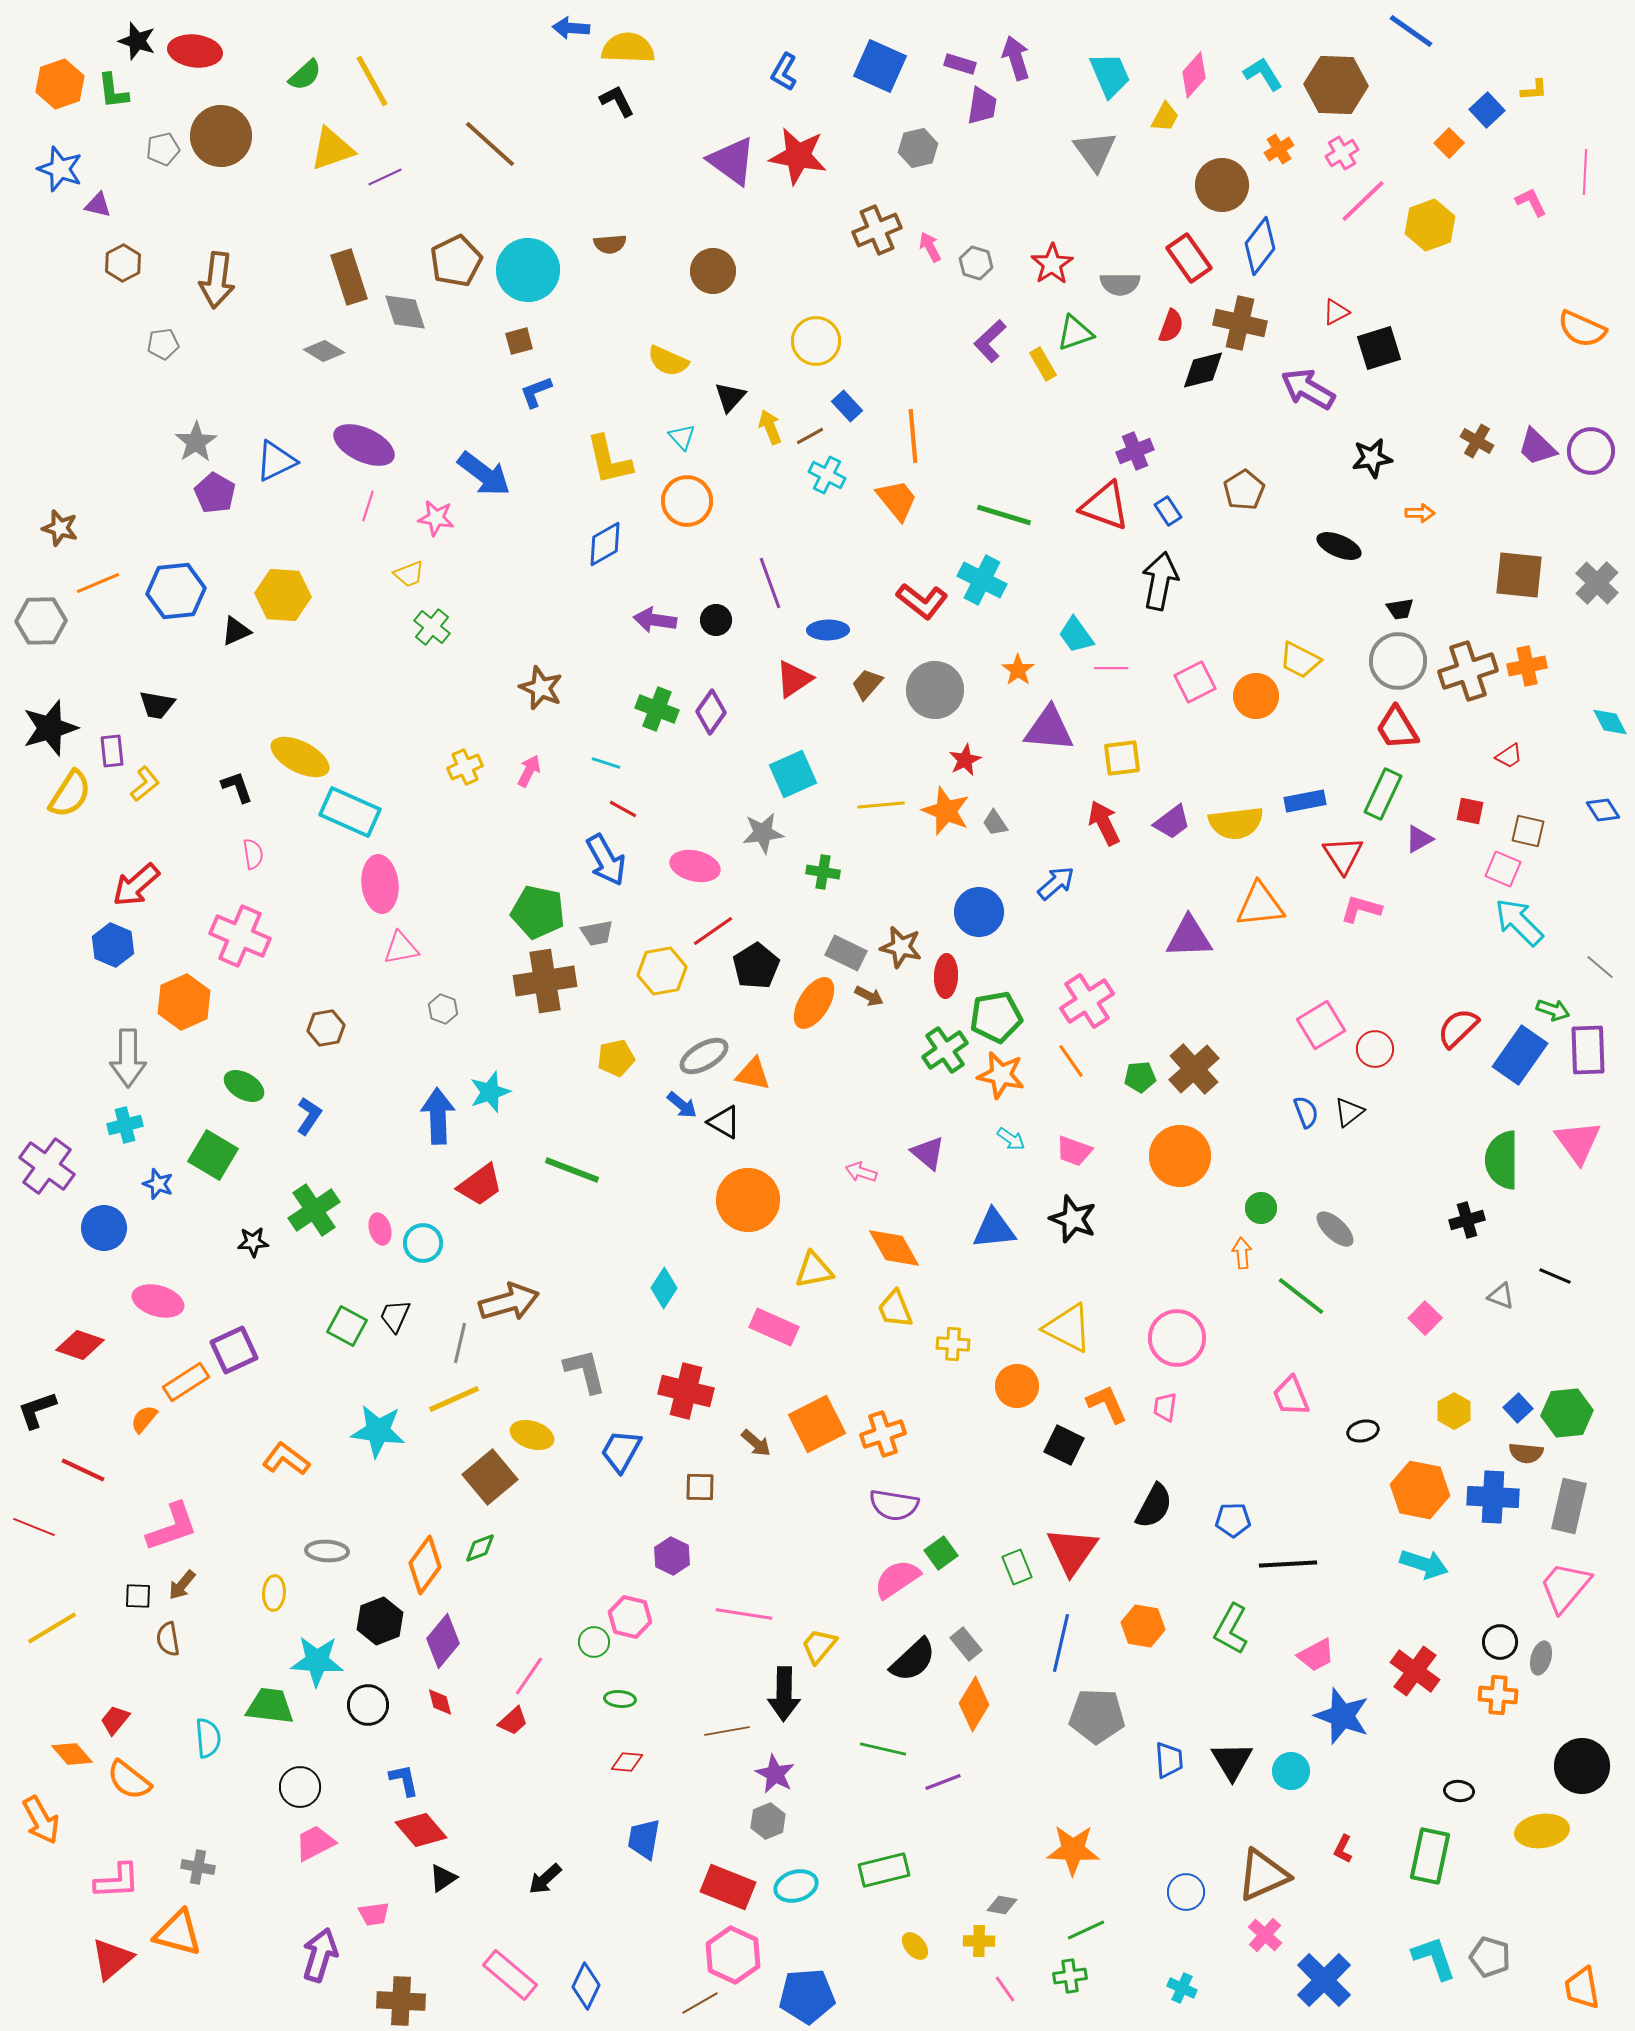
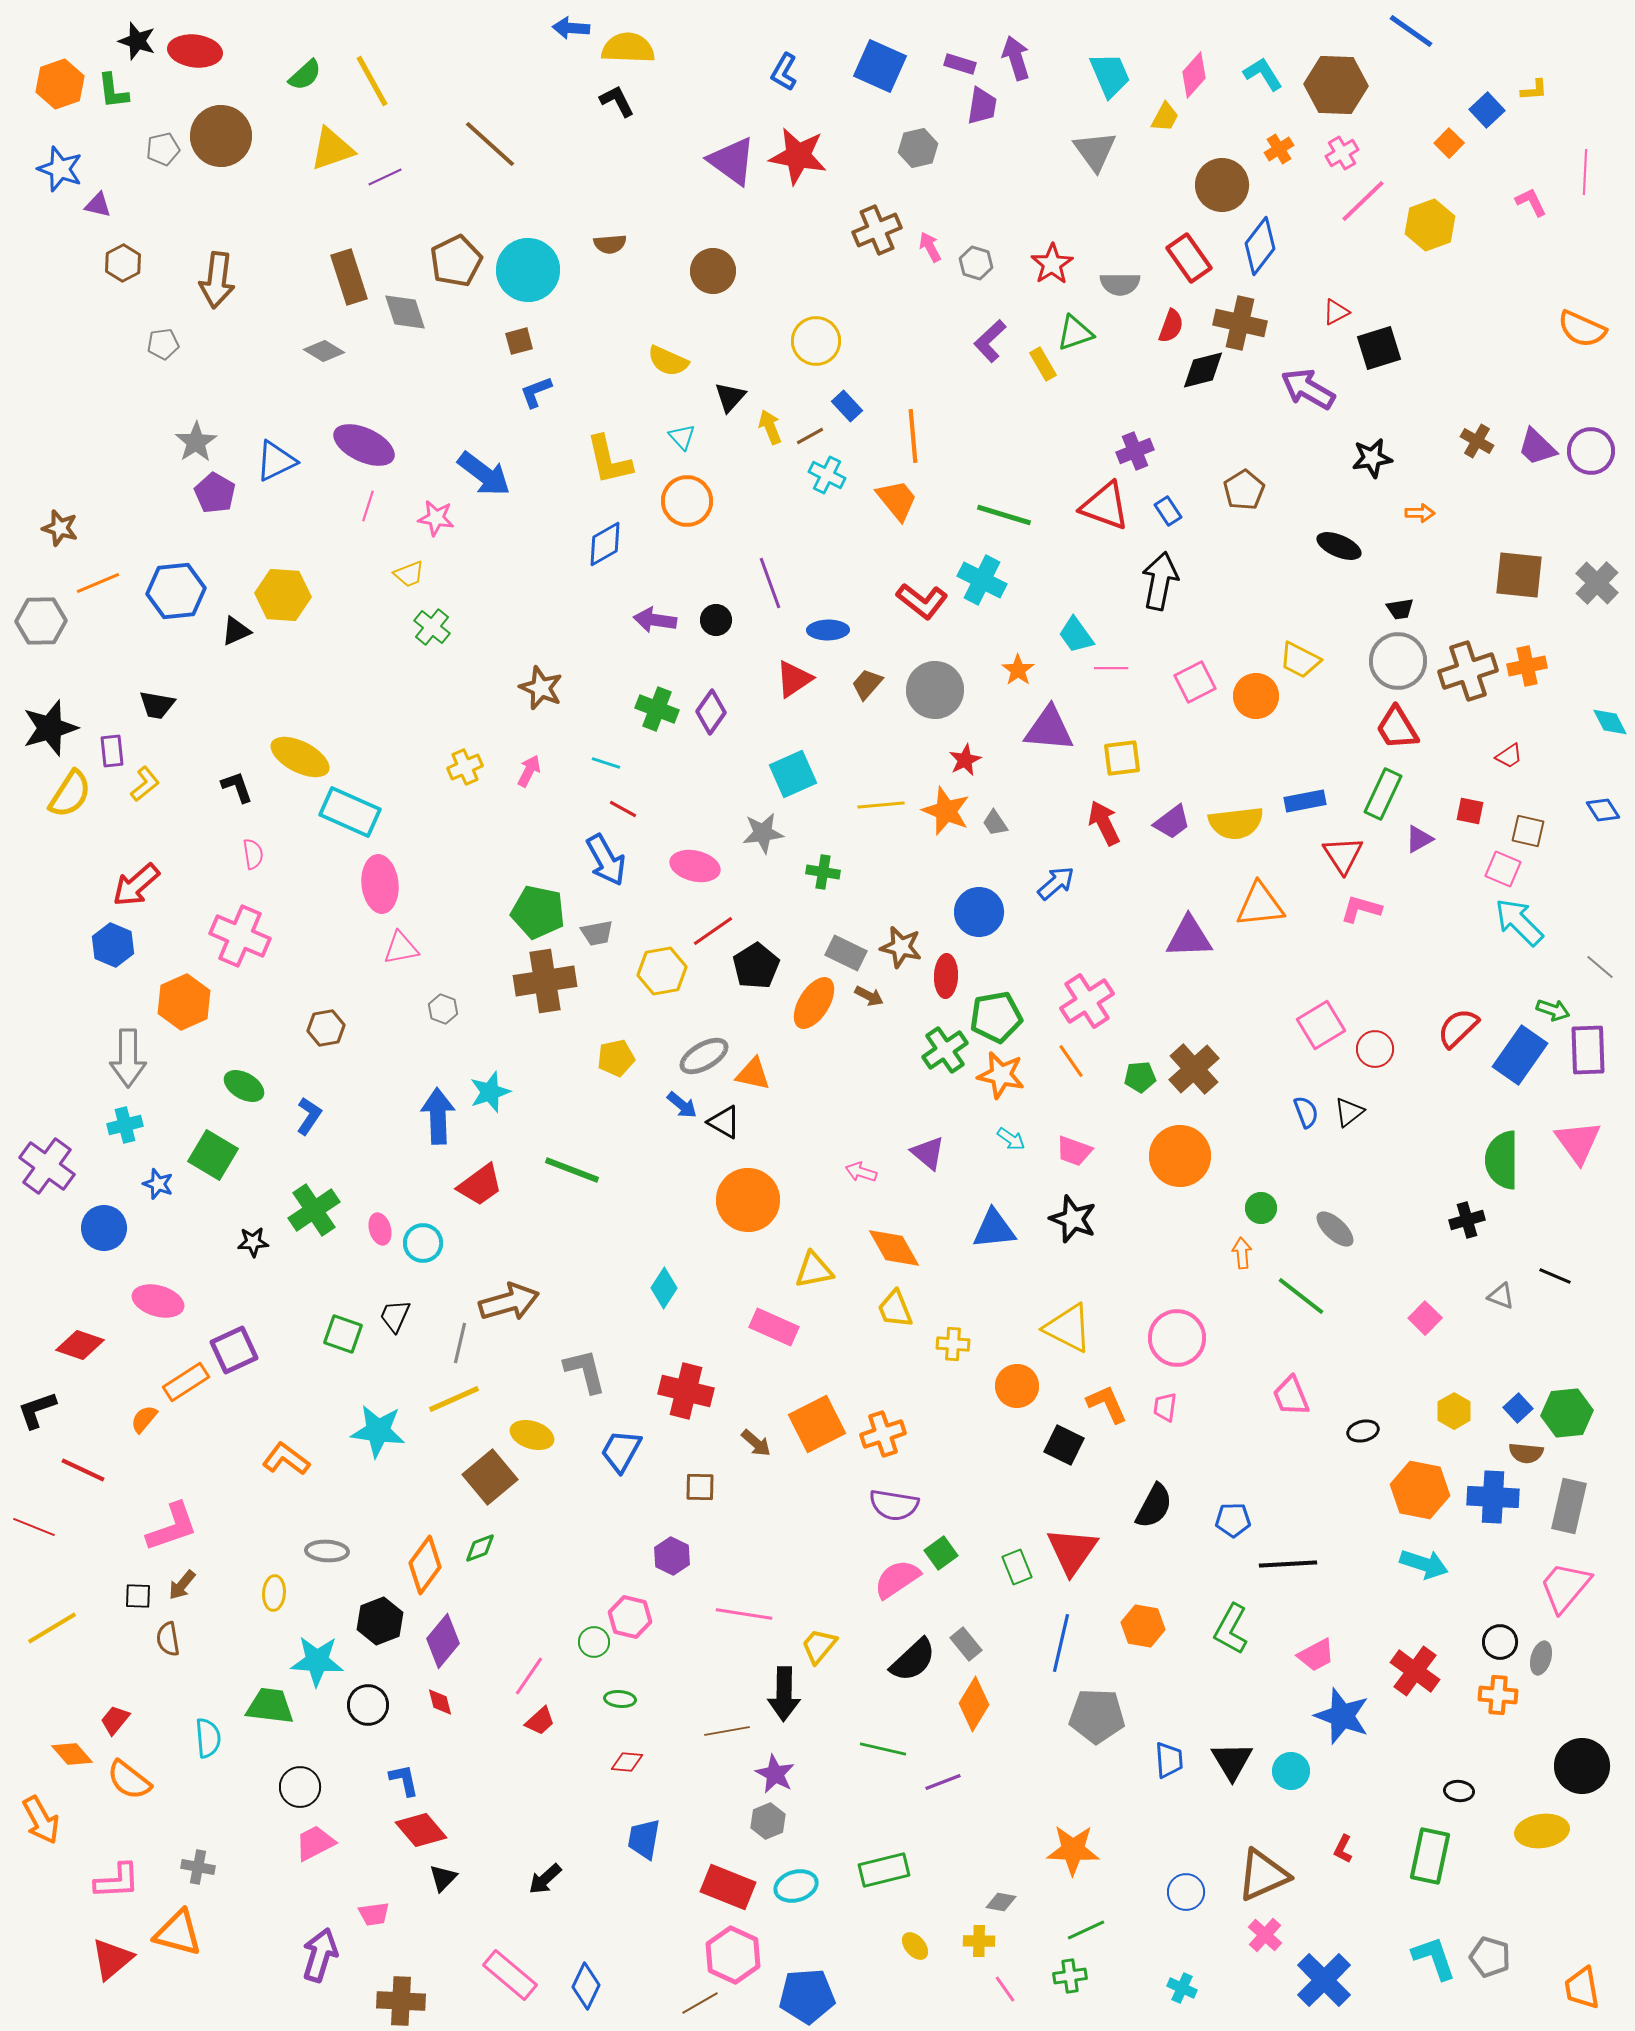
green square at (347, 1326): moved 4 px left, 8 px down; rotated 9 degrees counterclockwise
red trapezoid at (513, 1721): moved 27 px right
black triangle at (443, 1878): rotated 12 degrees counterclockwise
gray diamond at (1002, 1905): moved 1 px left, 3 px up
